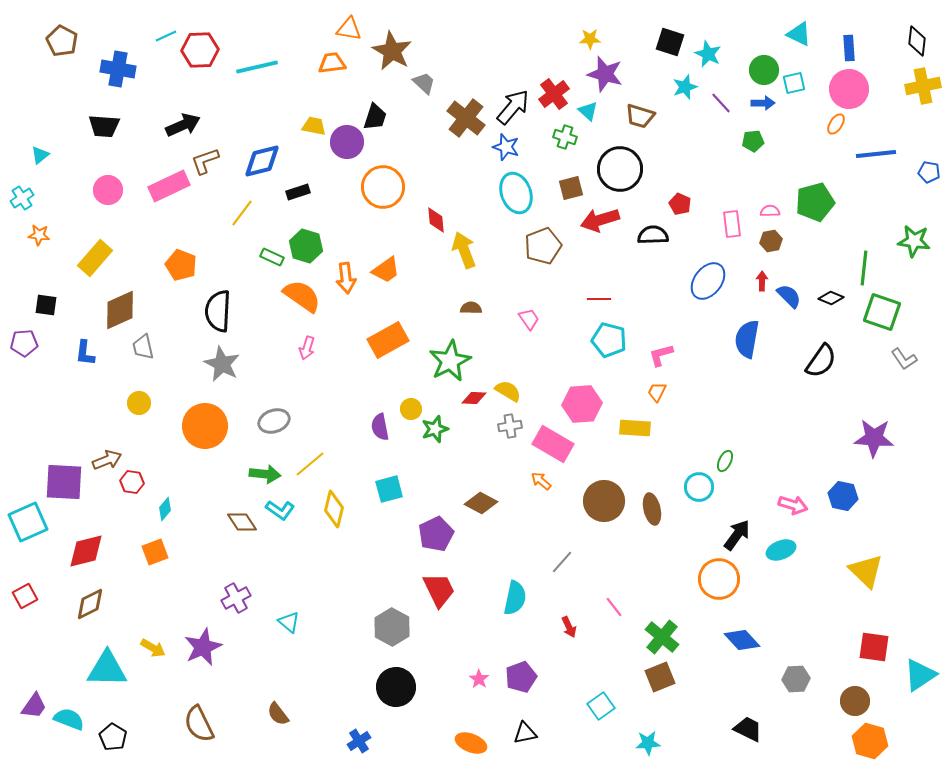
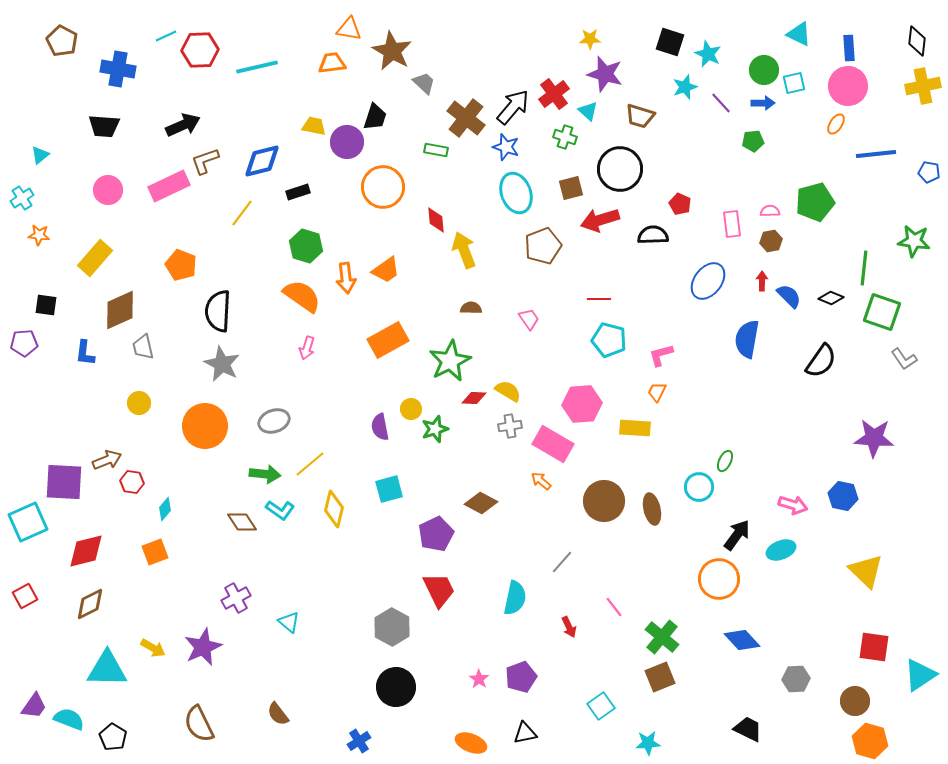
pink circle at (849, 89): moved 1 px left, 3 px up
green rectangle at (272, 257): moved 164 px right, 107 px up; rotated 15 degrees counterclockwise
